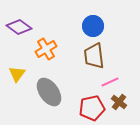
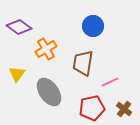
brown trapezoid: moved 11 px left, 7 px down; rotated 16 degrees clockwise
brown cross: moved 5 px right, 7 px down
